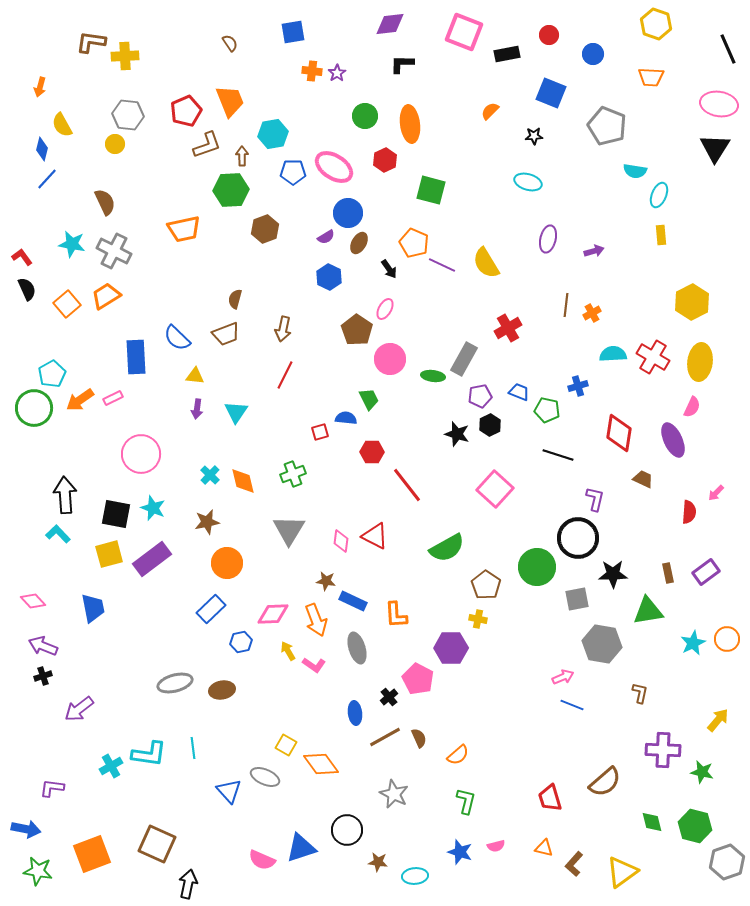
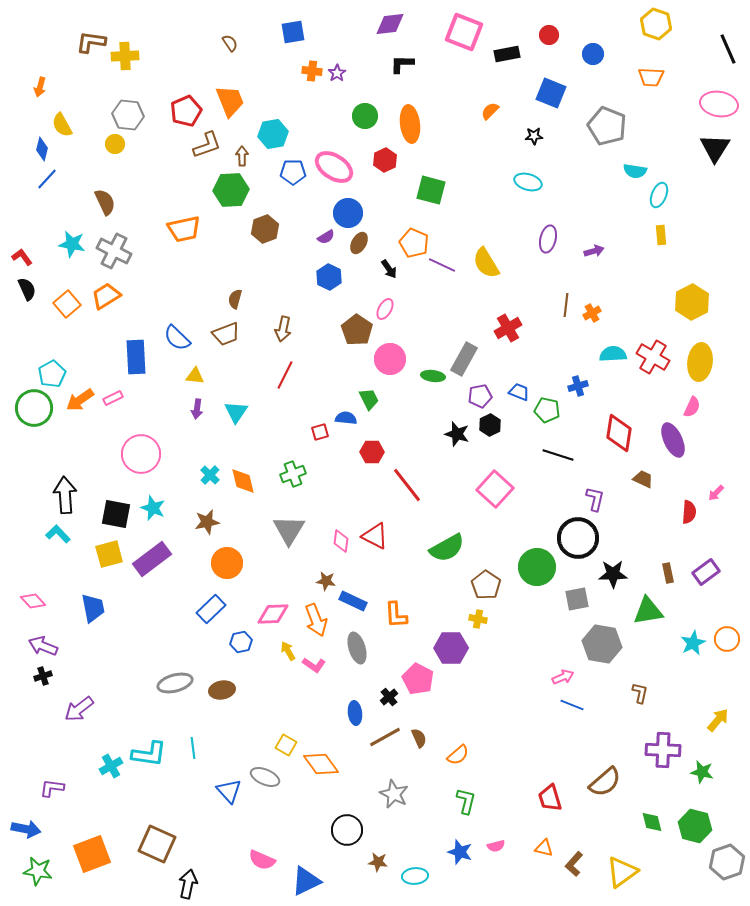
blue triangle at (301, 848): moved 5 px right, 33 px down; rotated 8 degrees counterclockwise
